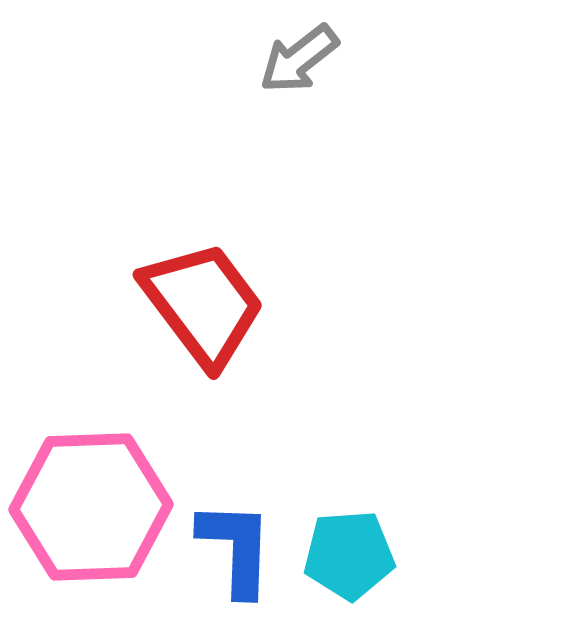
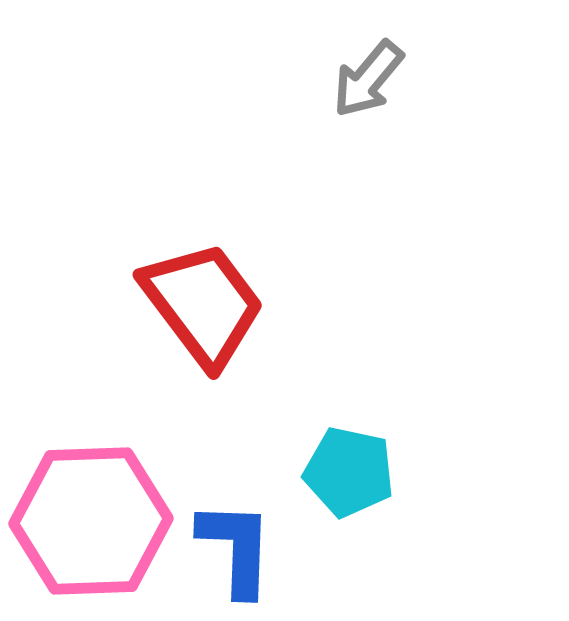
gray arrow: moved 69 px right, 20 px down; rotated 12 degrees counterclockwise
pink hexagon: moved 14 px down
cyan pentagon: moved 83 px up; rotated 16 degrees clockwise
